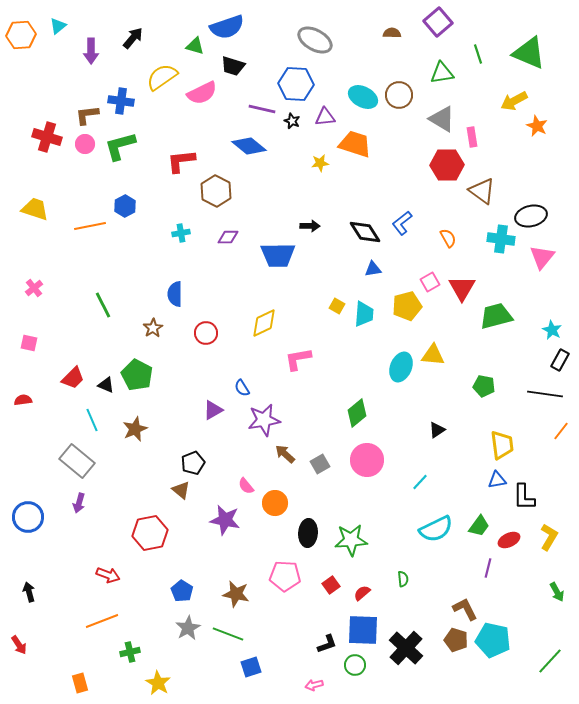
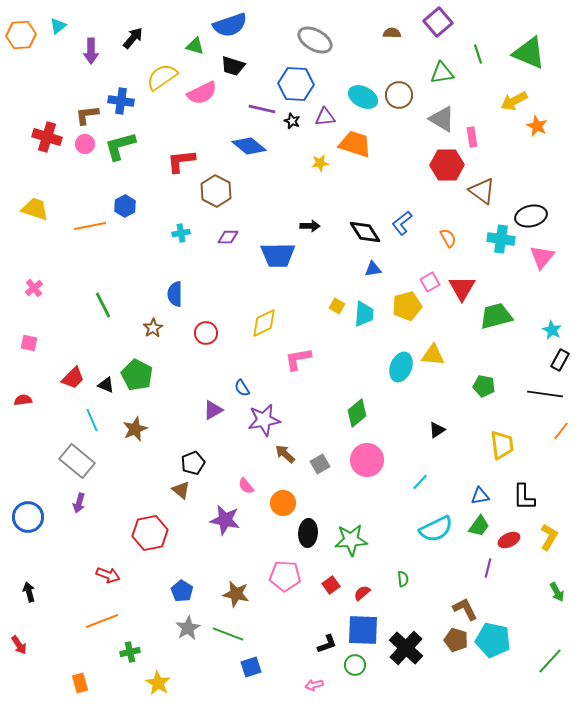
blue semicircle at (227, 27): moved 3 px right, 2 px up
blue triangle at (497, 480): moved 17 px left, 16 px down
orange circle at (275, 503): moved 8 px right
